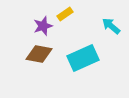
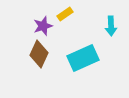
cyan arrow: rotated 132 degrees counterclockwise
brown diamond: rotated 76 degrees counterclockwise
